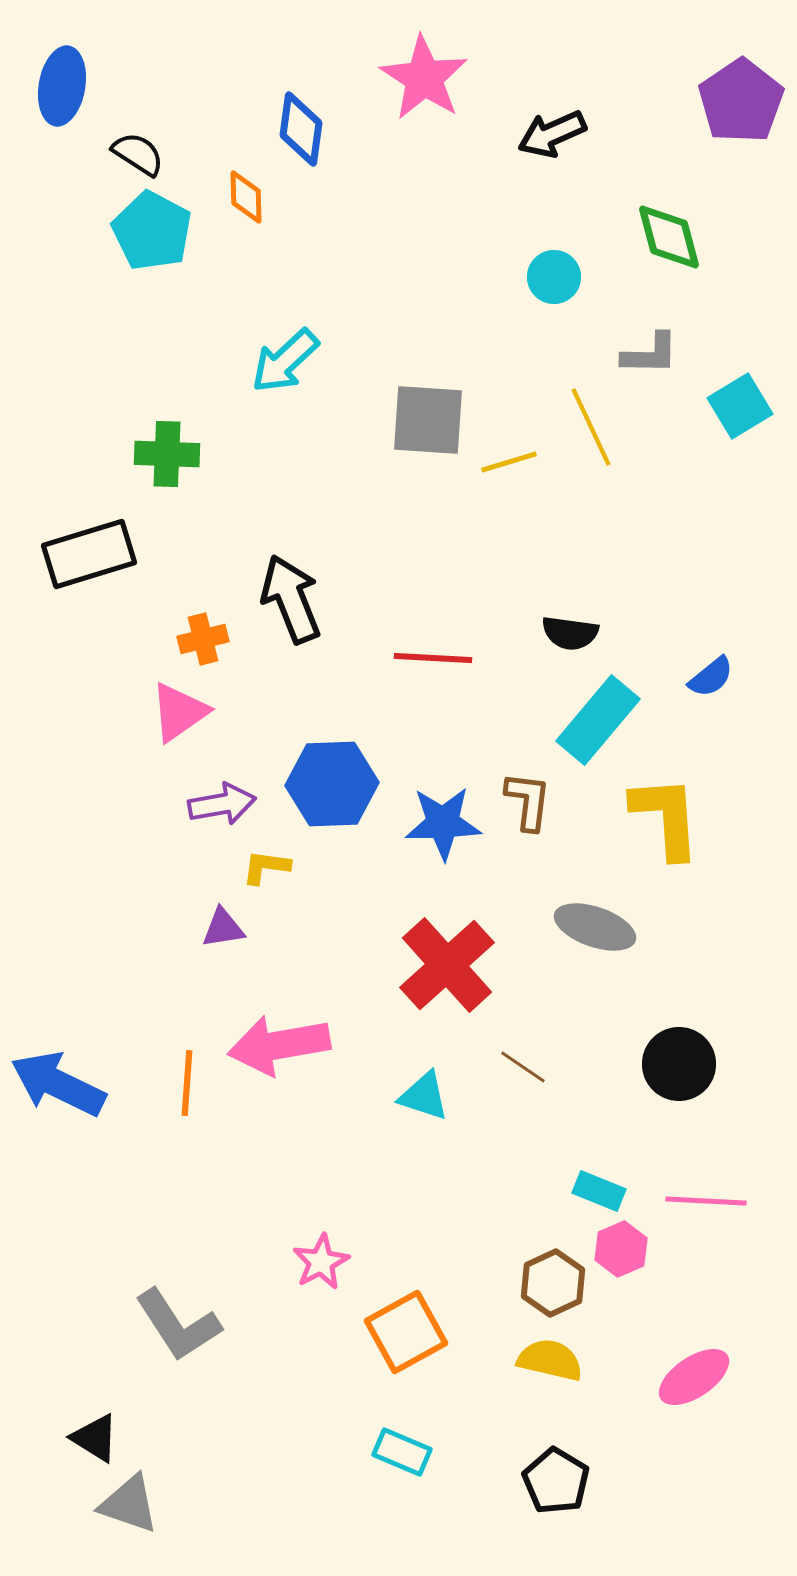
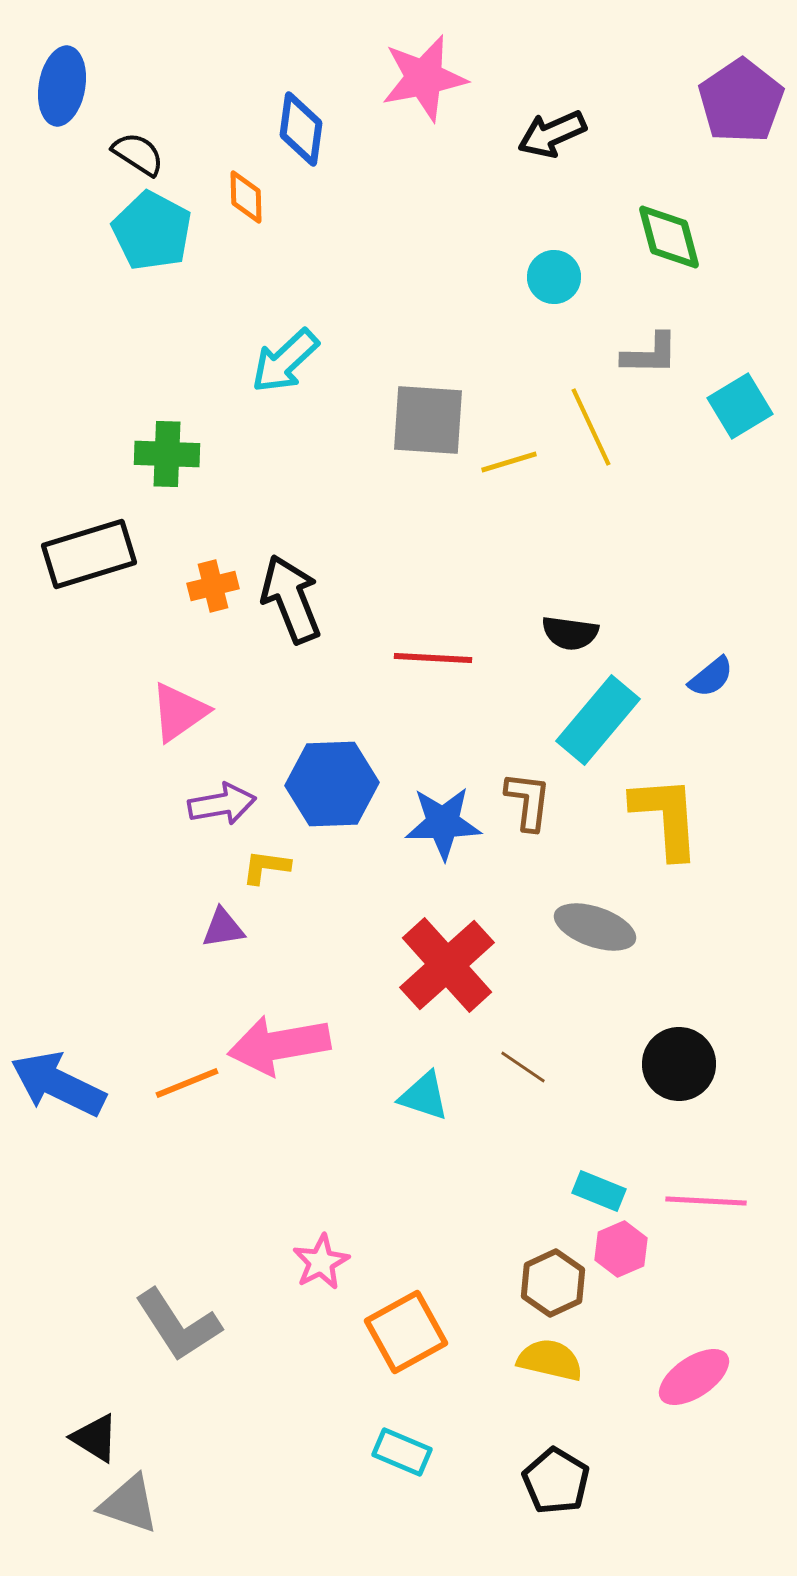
pink star at (424, 78): rotated 28 degrees clockwise
orange cross at (203, 639): moved 10 px right, 53 px up
orange line at (187, 1083): rotated 64 degrees clockwise
